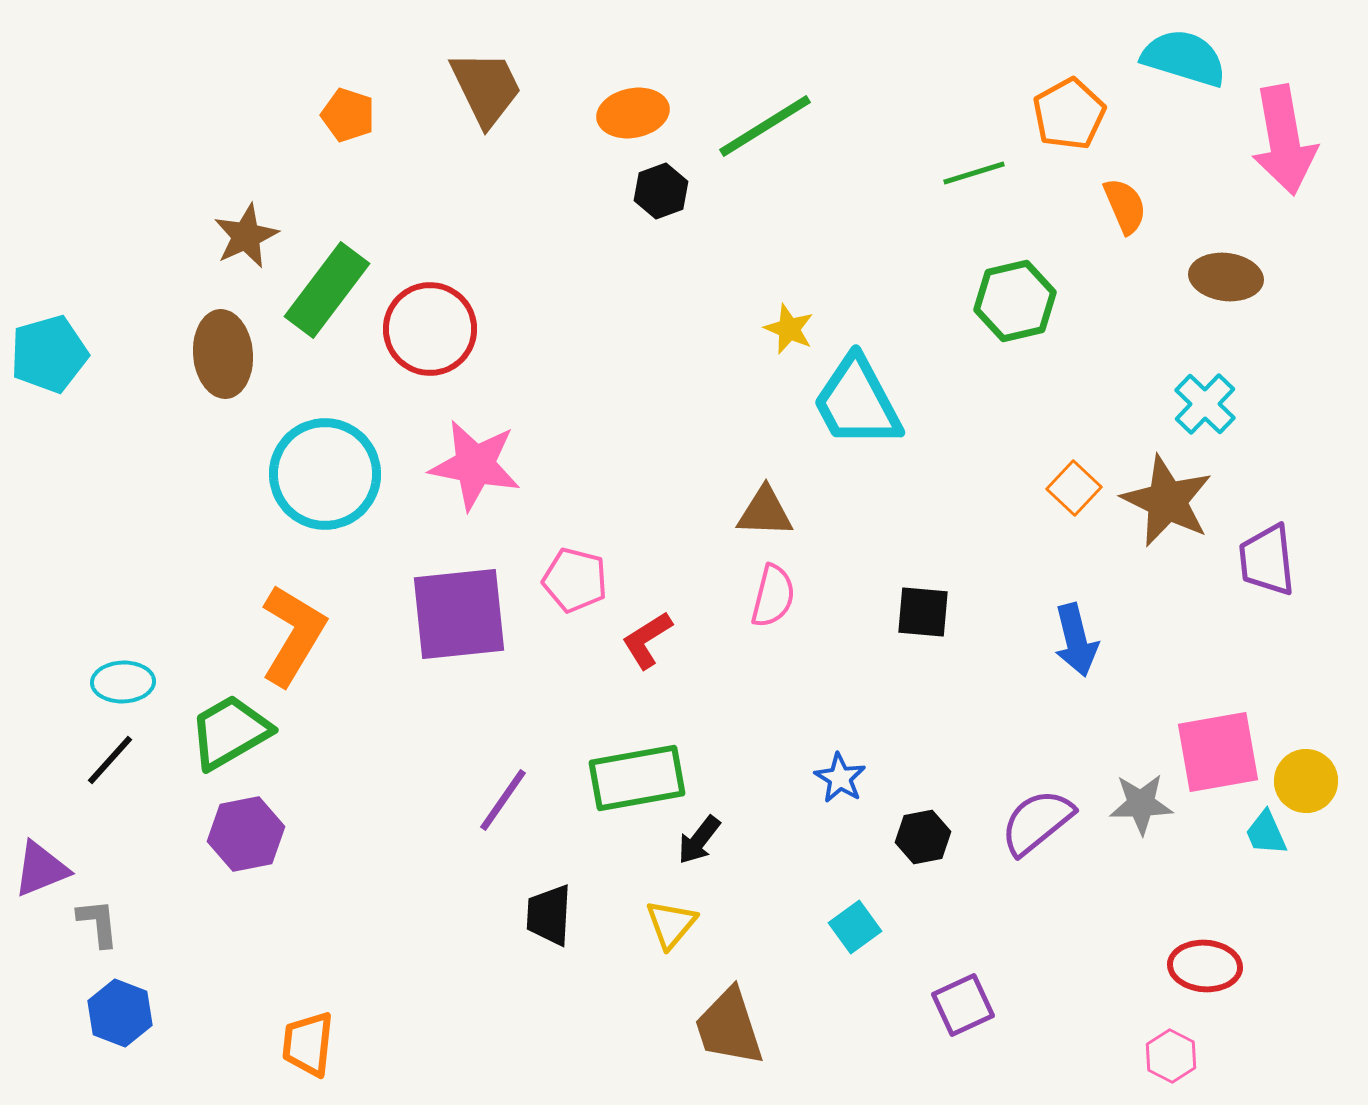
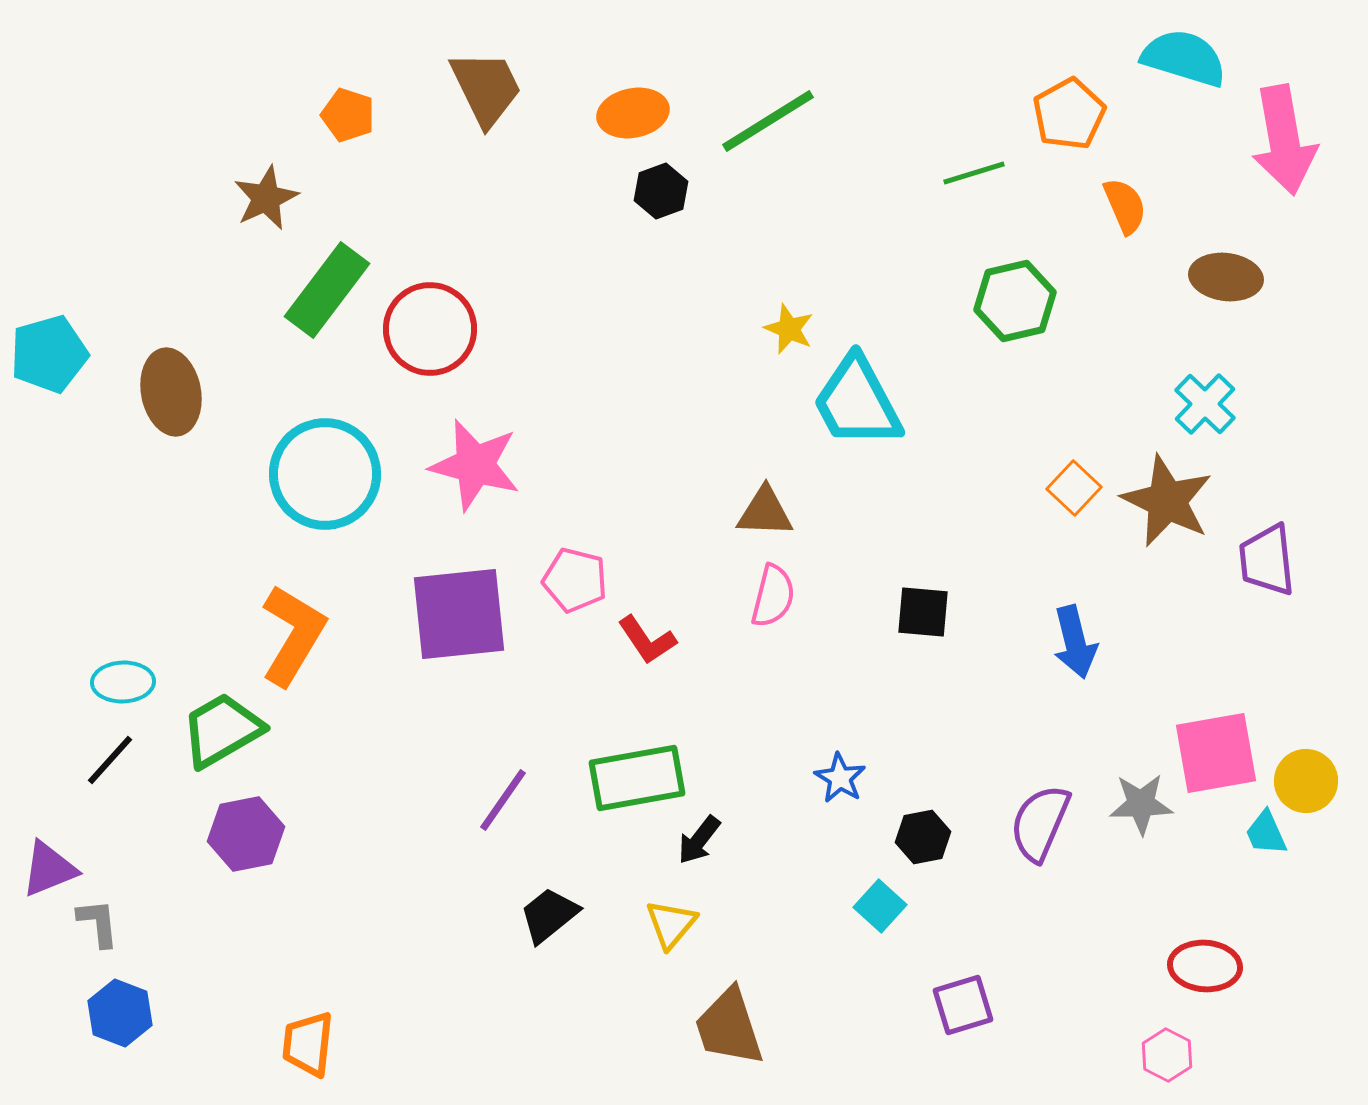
green line at (765, 126): moved 3 px right, 5 px up
brown star at (246, 236): moved 20 px right, 38 px up
brown ellipse at (223, 354): moved 52 px left, 38 px down; rotated 6 degrees counterclockwise
pink star at (475, 465): rotated 4 degrees clockwise
red L-shape at (647, 640): rotated 92 degrees counterclockwise
blue arrow at (1076, 640): moved 1 px left, 2 px down
green trapezoid at (230, 732): moved 8 px left, 2 px up
pink square at (1218, 752): moved 2 px left, 1 px down
purple semicircle at (1037, 822): moved 3 px right, 1 px down; rotated 28 degrees counterclockwise
purple triangle at (41, 869): moved 8 px right
black trapezoid at (549, 915): rotated 48 degrees clockwise
cyan square at (855, 927): moved 25 px right, 21 px up; rotated 12 degrees counterclockwise
purple square at (963, 1005): rotated 8 degrees clockwise
pink hexagon at (1171, 1056): moved 4 px left, 1 px up
